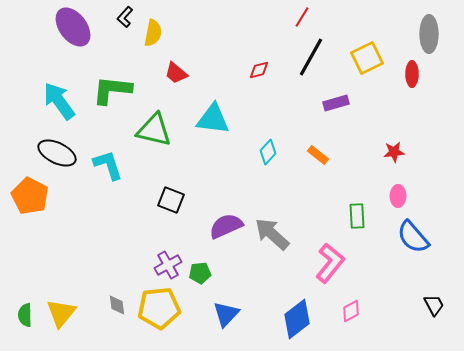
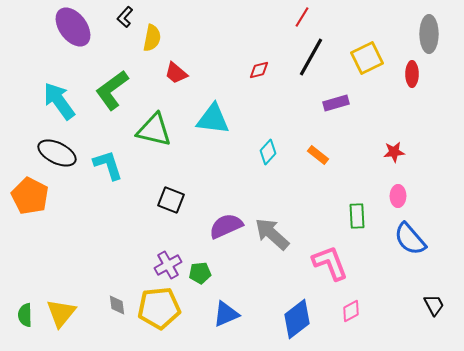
yellow semicircle: moved 1 px left, 5 px down
green L-shape: rotated 42 degrees counterclockwise
blue semicircle: moved 3 px left, 2 px down
pink L-shape: rotated 60 degrees counterclockwise
blue triangle: rotated 24 degrees clockwise
